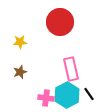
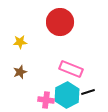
pink rectangle: rotated 55 degrees counterclockwise
black line: moved 1 px left, 2 px up; rotated 72 degrees counterclockwise
pink cross: moved 2 px down
